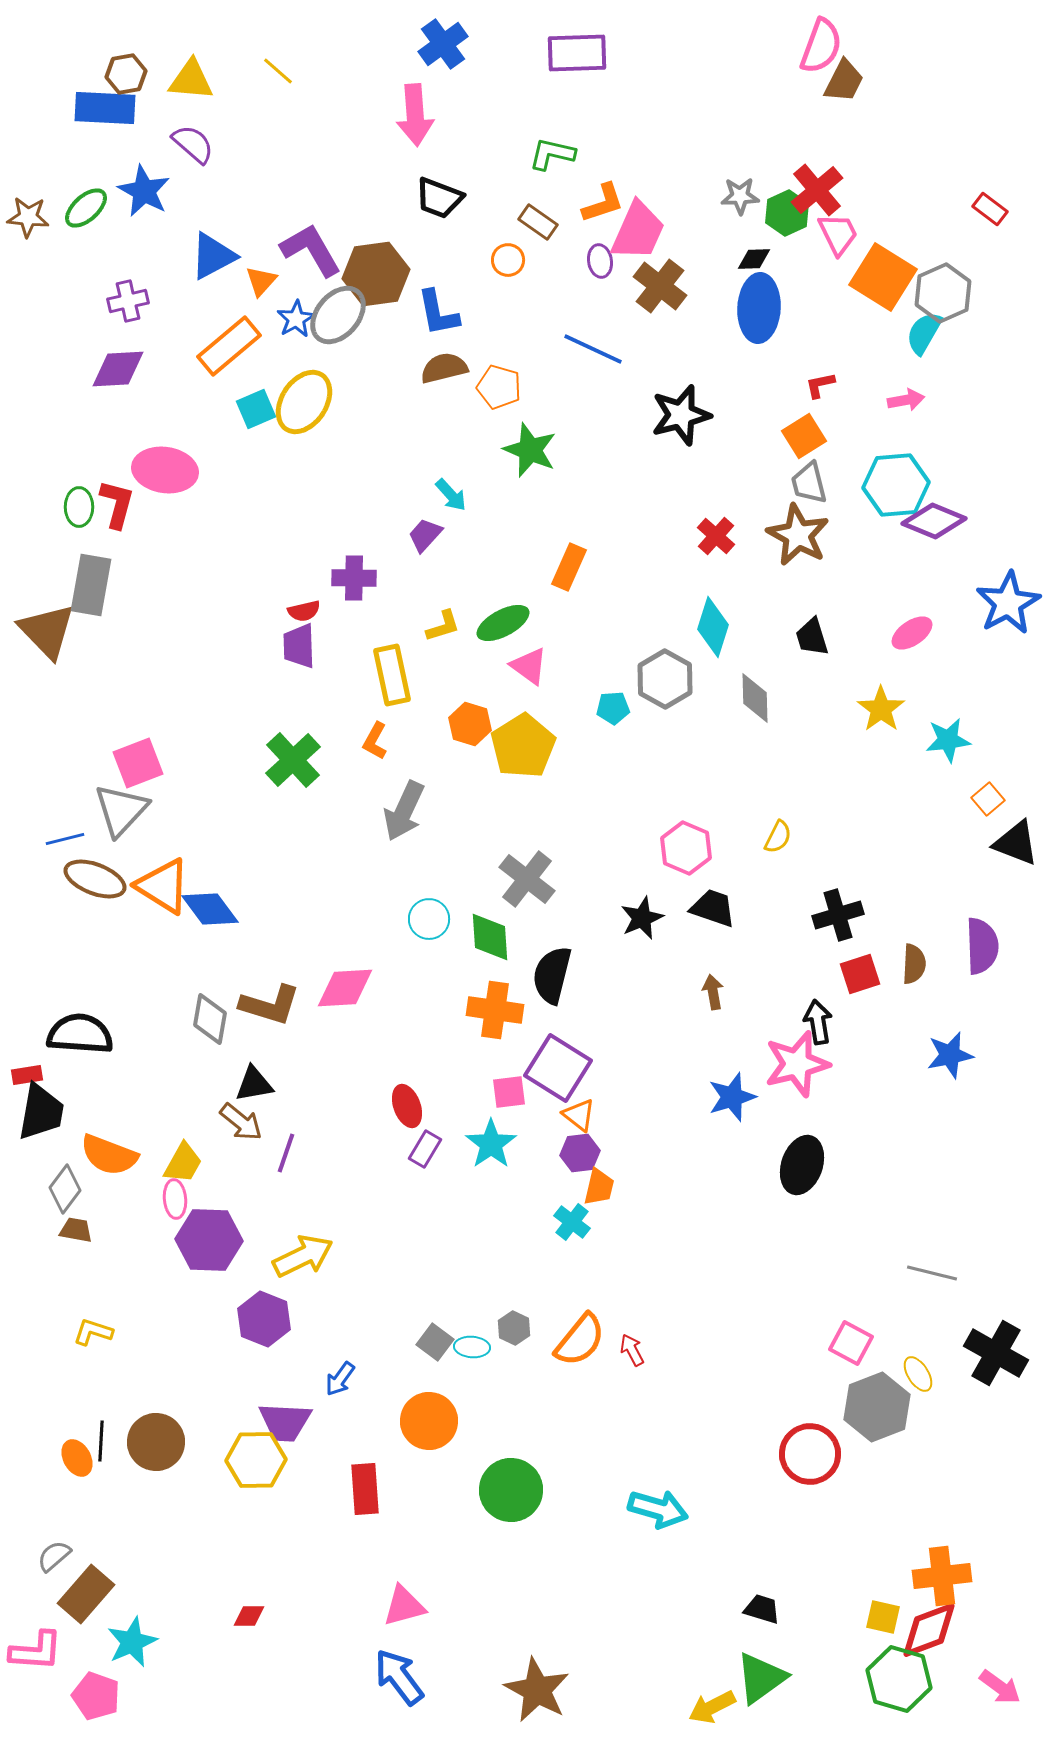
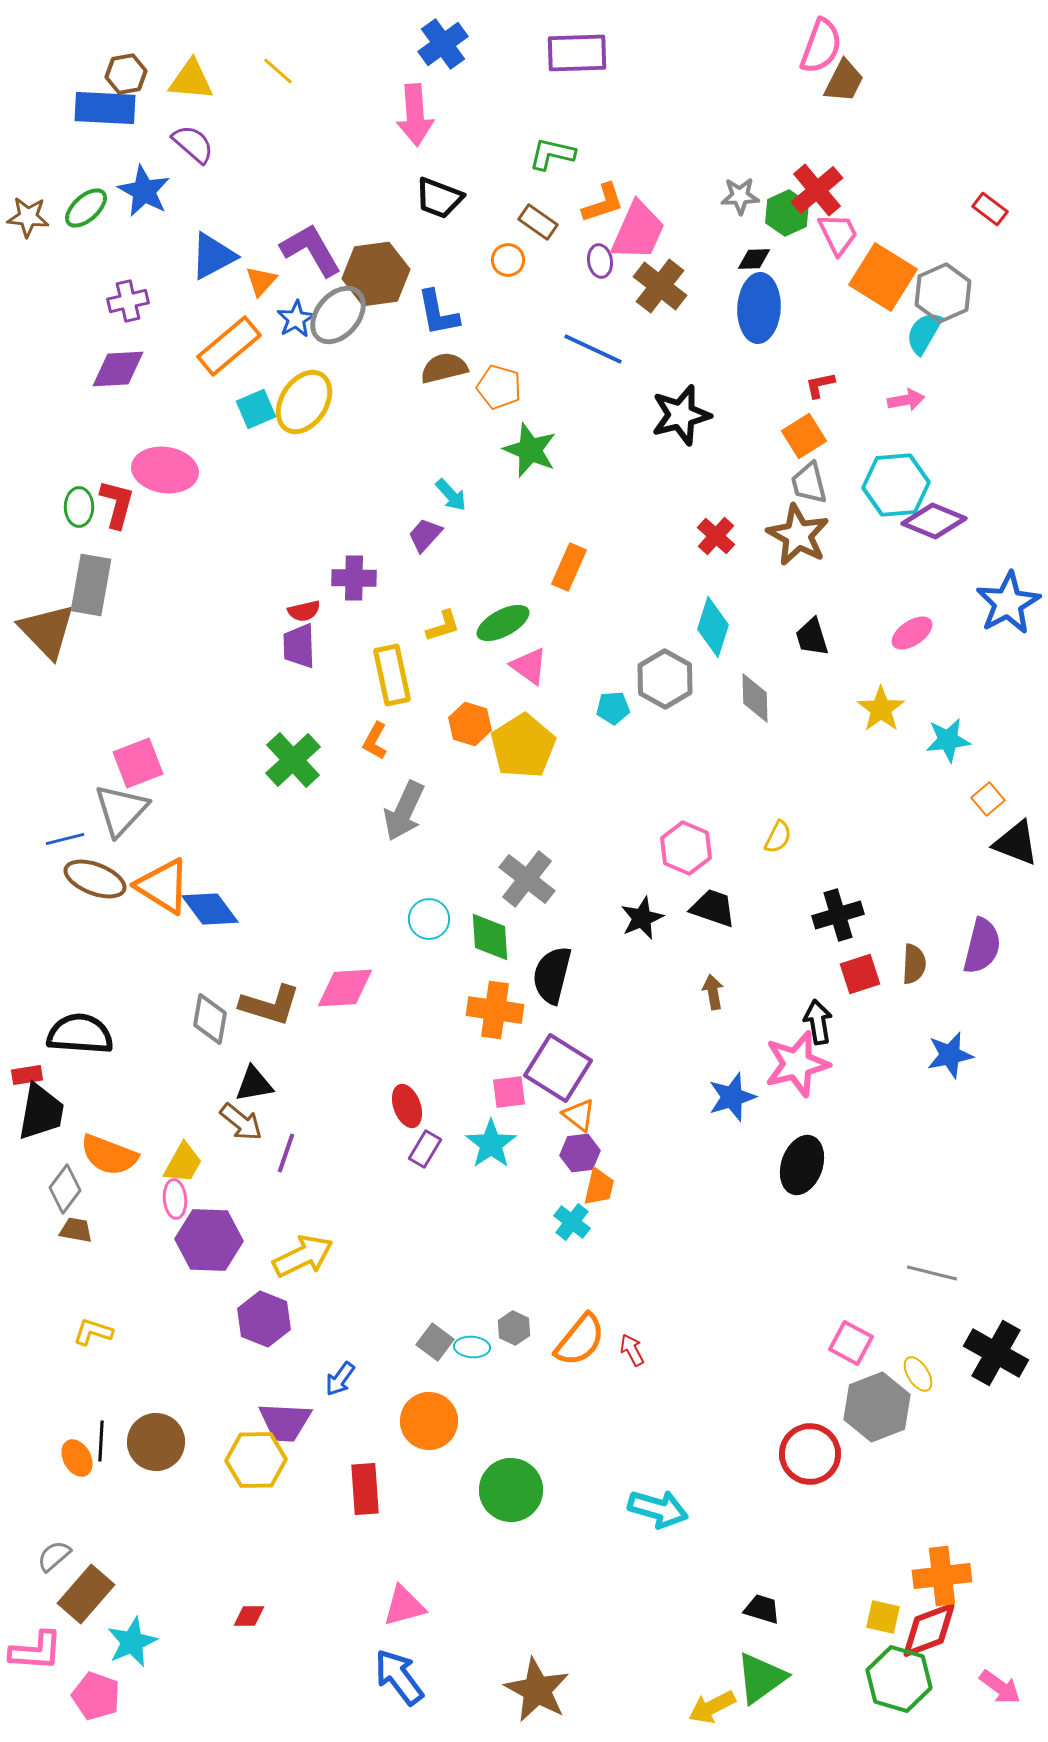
purple semicircle at (982, 946): rotated 16 degrees clockwise
